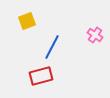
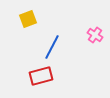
yellow square: moved 1 px right, 2 px up
